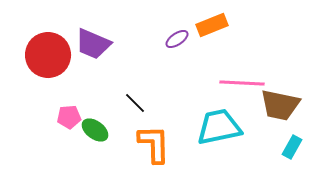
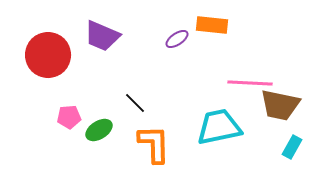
orange rectangle: rotated 28 degrees clockwise
purple trapezoid: moved 9 px right, 8 px up
pink line: moved 8 px right
green ellipse: moved 4 px right; rotated 68 degrees counterclockwise
